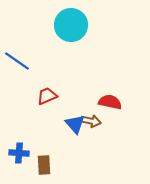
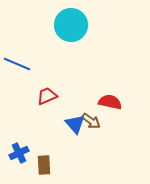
blue line: moved 3 px down; rotated 12 degrees counterclockwise
brown arrow: rotated 24 degrees clockwise
blue cross: rotated 30 degrees counterclockwise
